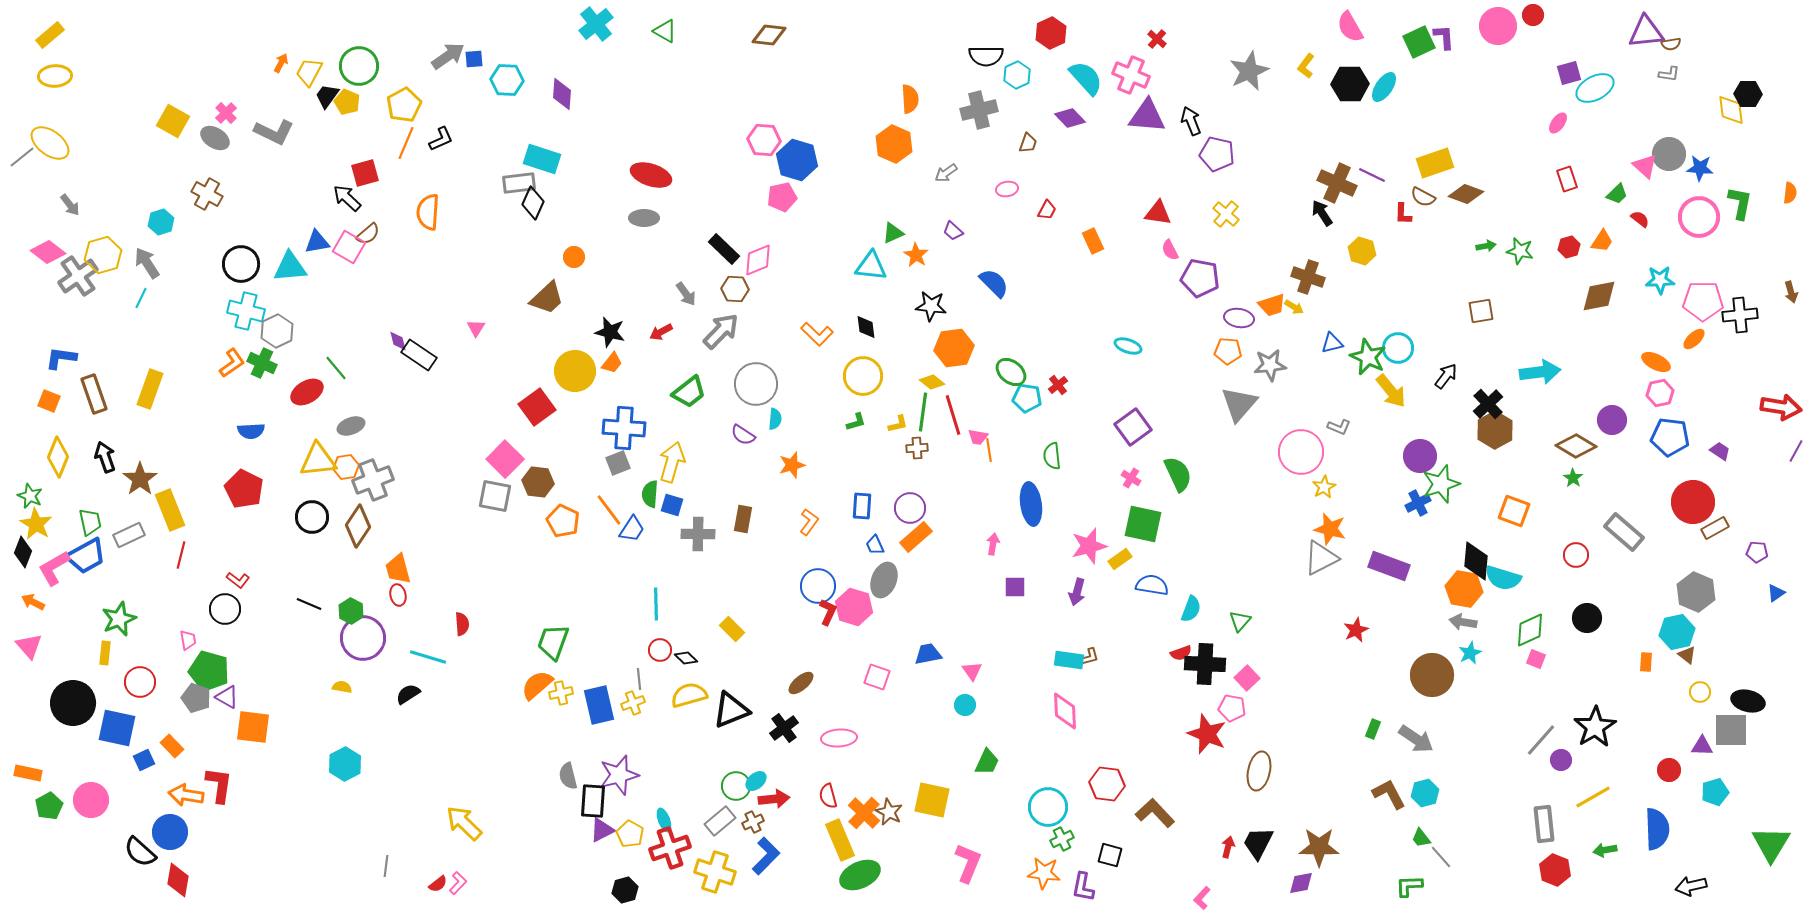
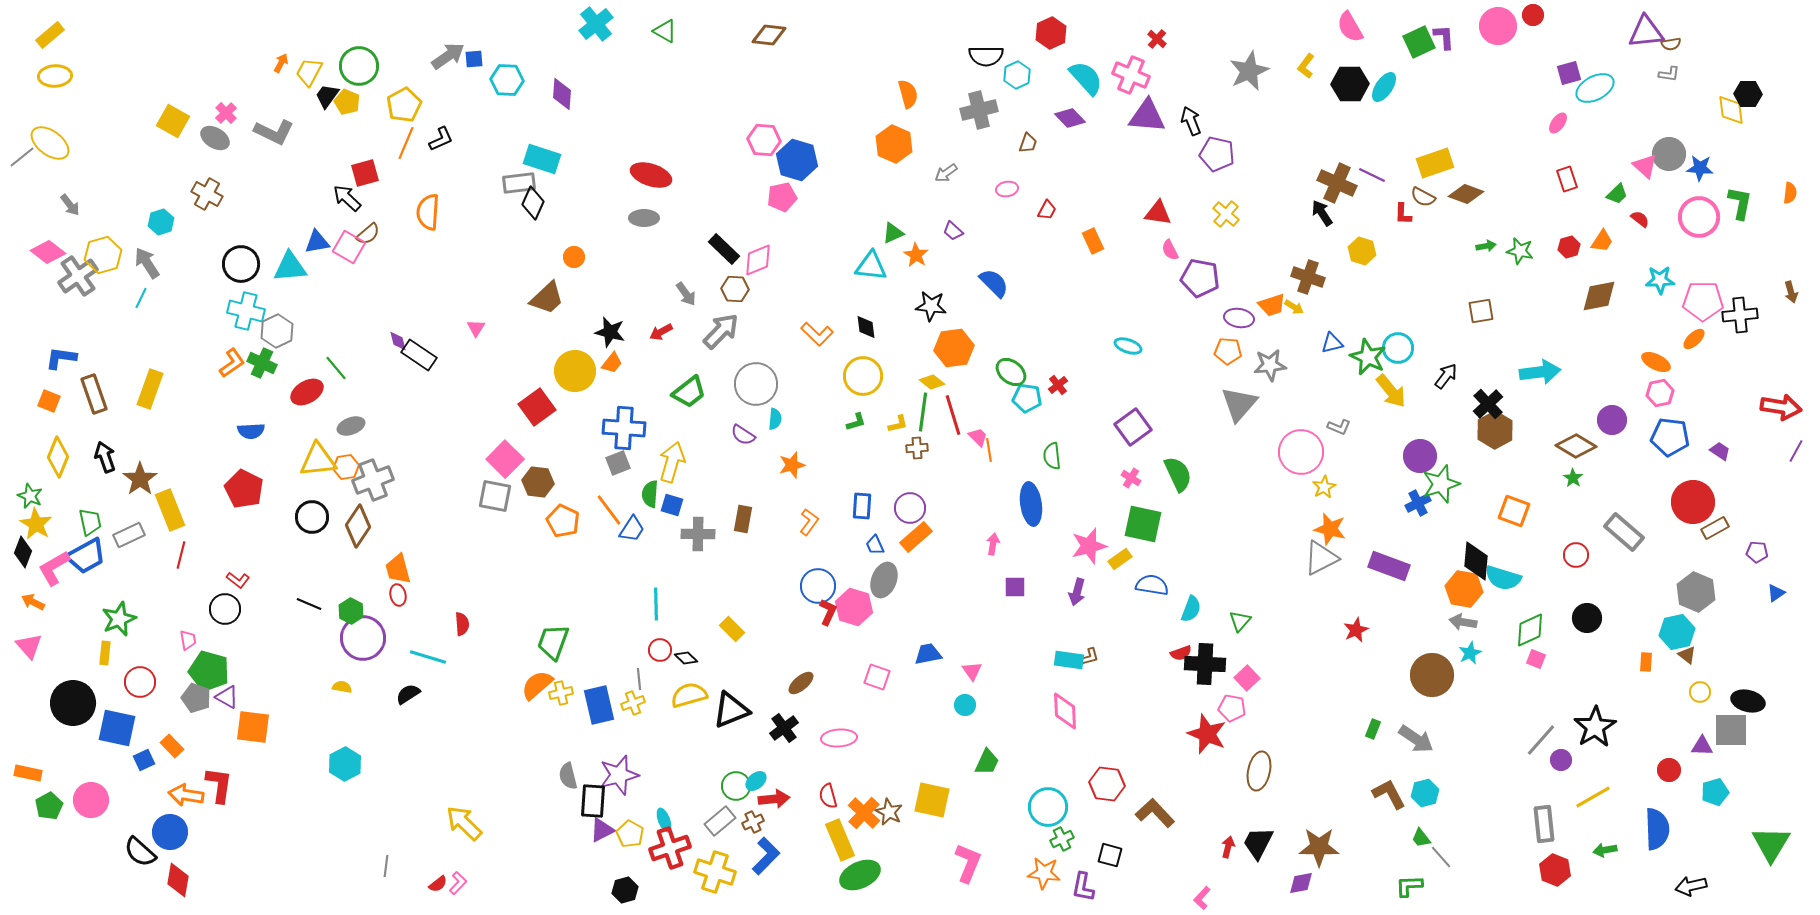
orange semicircle at (910, 99): moved 2 px left, 5 px up; rotated 12 degrees counterclockwise
pink trapezoid at (978, 437): rotated 145 degrees counterclockwise
